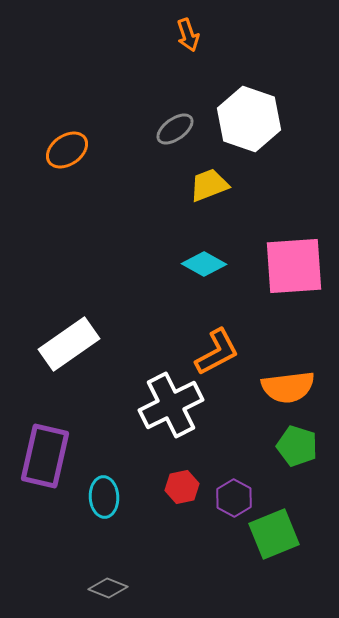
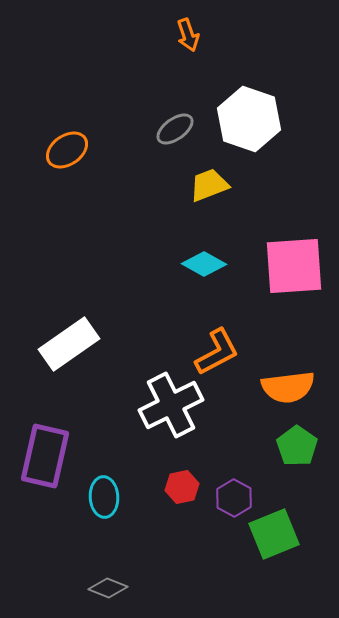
green pentagon: rotated 18 degrees clockwise
